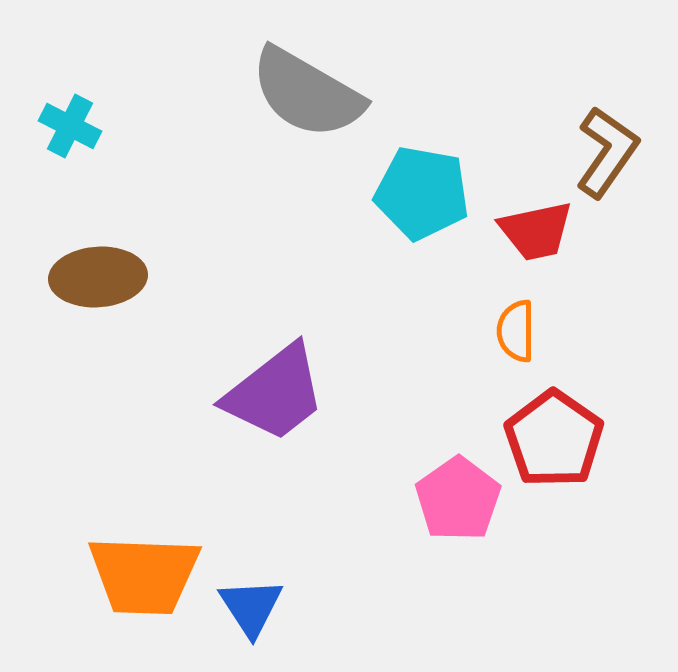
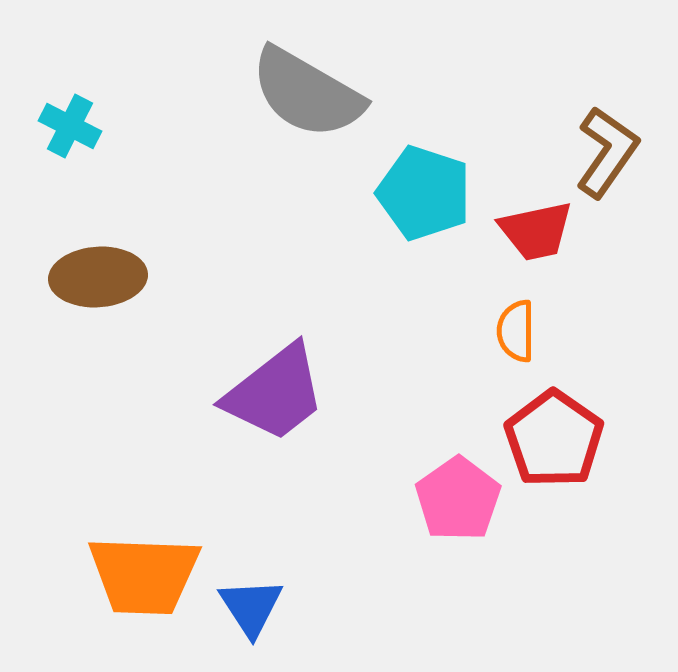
cyan pentagon: moved 2 px right; rotated 8 degrees clockwise
